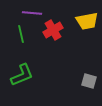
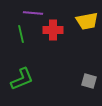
purple line: moved 1 px right
red cross: rotated 30 degrees clockwise
green L-shape: moved 4 px down
